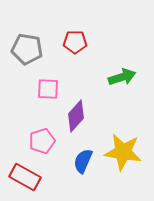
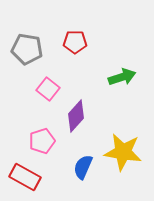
pink square: rotated 35 degrees clockwise
blue semicircle: moved 6 px down
